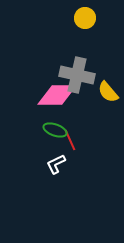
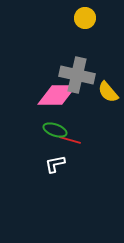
red line: rotated 50 degrees counterclockwise
white L-shape: moved 1 px left; rotated 15 degrees clockwise
